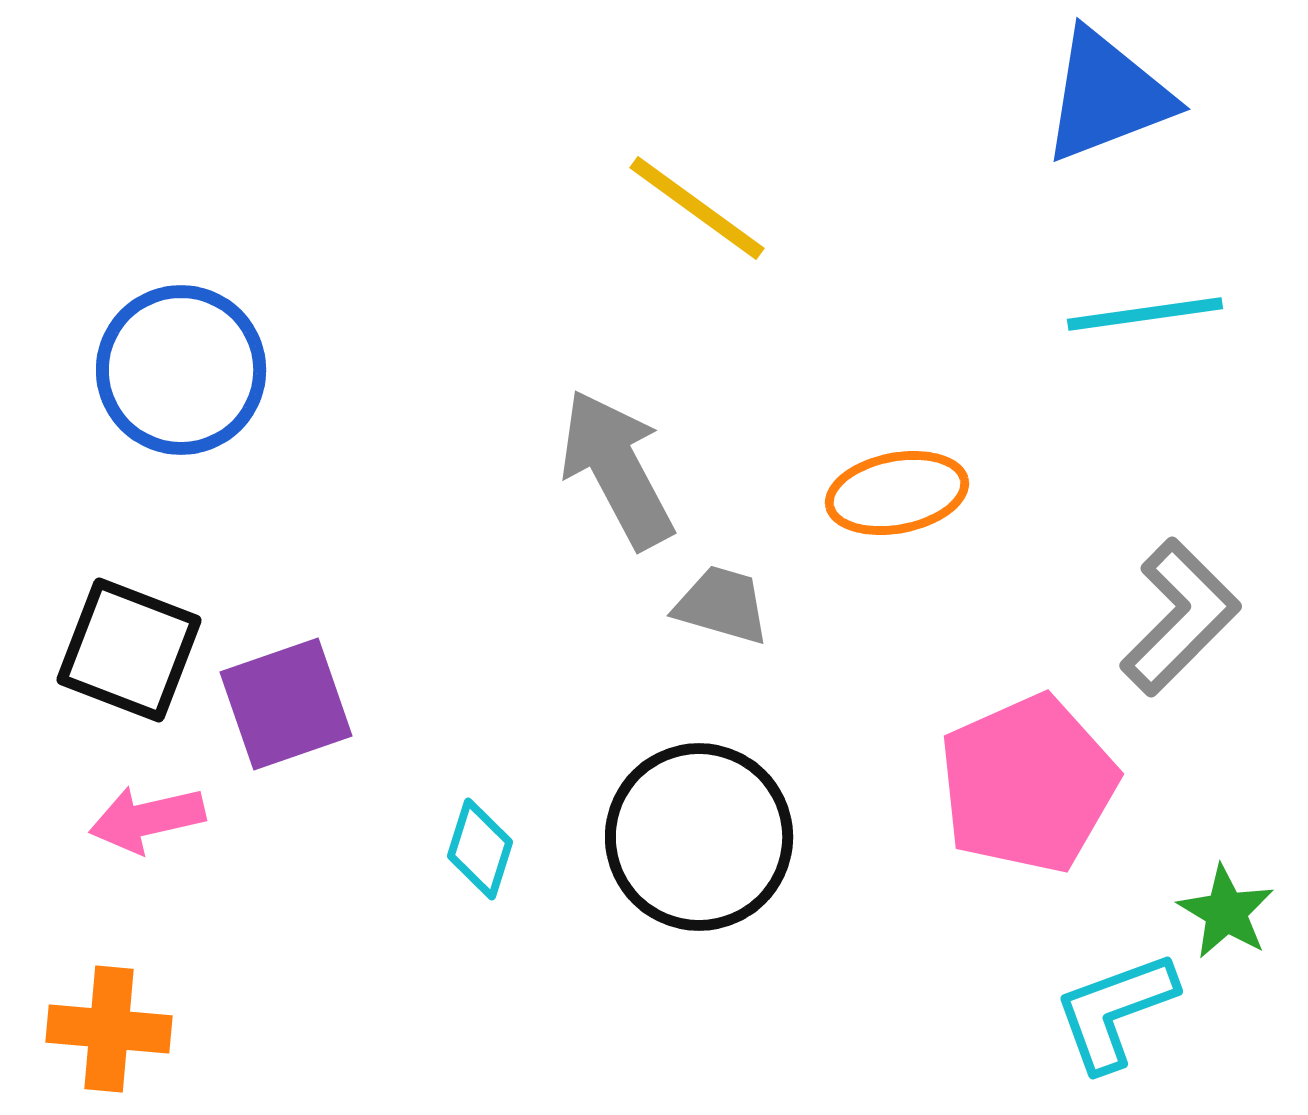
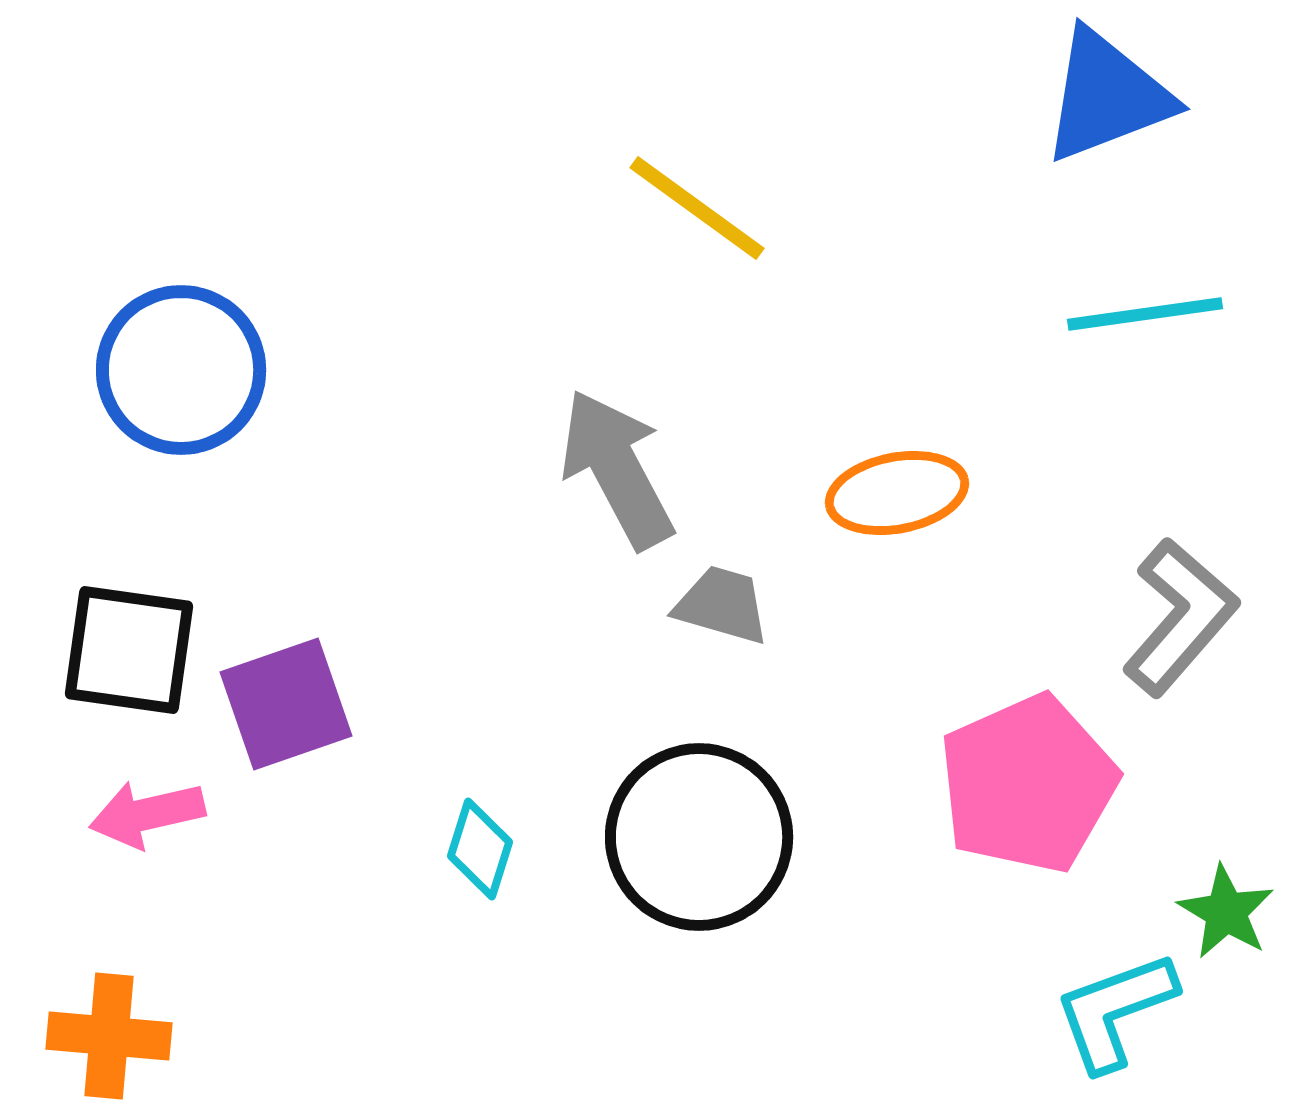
gray L-shape: rotated 4 degrees counterclockwise
black square: rotated 13 degrees counterclockwise
pink arrow: moved 5 px up
orange cross: moved 7 px down
